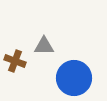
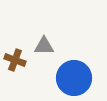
brown cross: moved 1 px up
